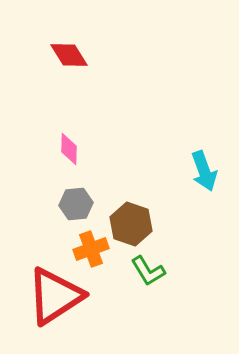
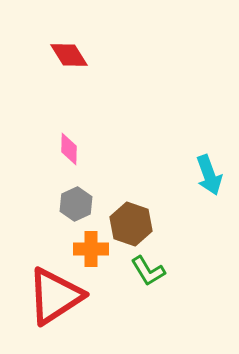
cyan arrow: moved 5 px right, 4 px down
gray hexagon: rotated 20 degrees counterclockwise
orange cross: rotated 20 degrees clockwise
